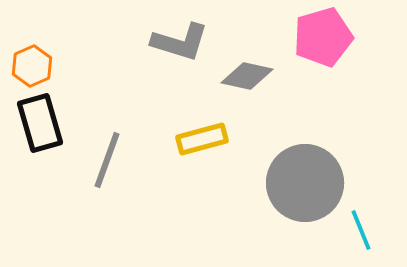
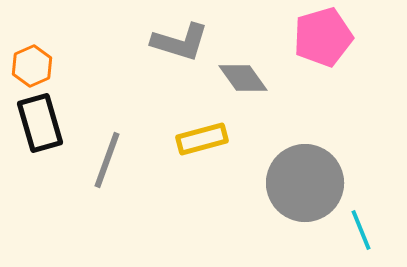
gray diamond: moved 4 px left, 2 px down; rotated 42 degrees clockwise
